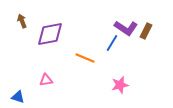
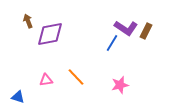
brown arrow: moved 6 px right
orange line: moved 9 px left, 19 px down; rotated 24 degrees clockwise
